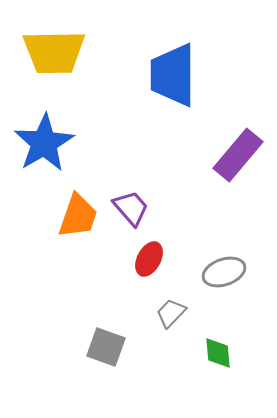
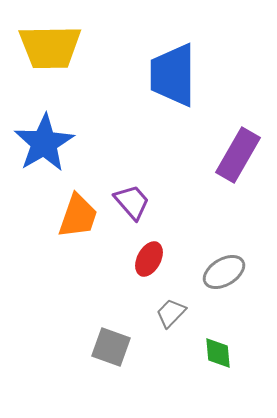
yellow trapezoid: moved 4 px left, 5 px up
purple rectangle: rotated 10 degrees counterclockwise
purple trapezoid: moved 1 px right, 6 px up
gray ellipse: rotated 12 degrees counterclockwise
gray square: moved 5 px right
